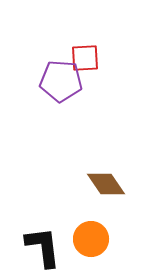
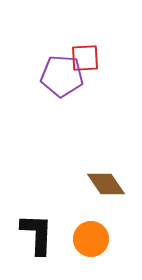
purple pentagon: moved 1 px right, 5 px up
black L-shape: moved 6 px left, 13 px up; rotated 9 degrees clockwise
